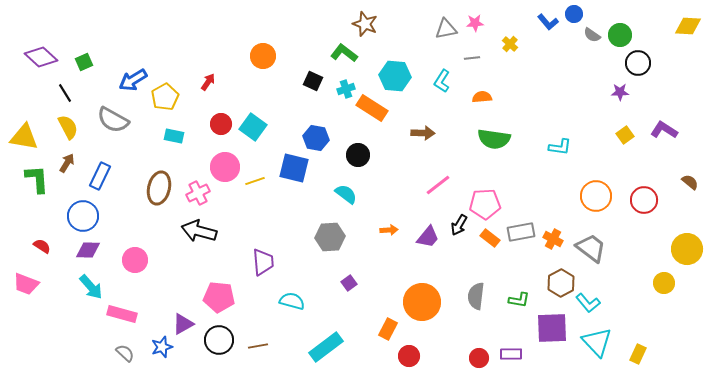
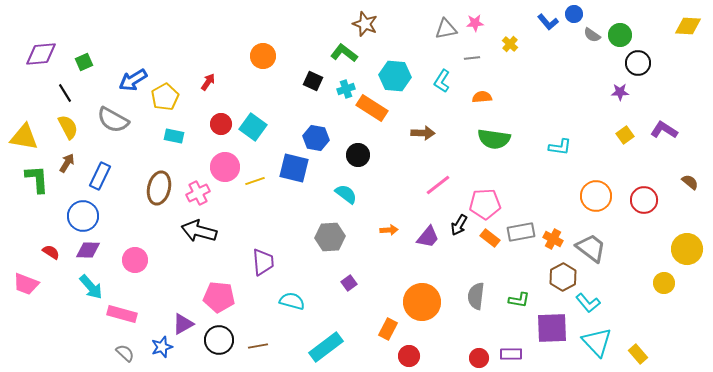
purple diamond at (41, 57): moved 3 px up; rotated 48 degrees counterclockwise
red semicircle at (42, 246): moved 9 px right, 6 px down
brown hexagon at (561, 283): moved 2 px right, 6 px up
yellow rectangle at (638, 354): rotated 66 degrees counterclockwise
